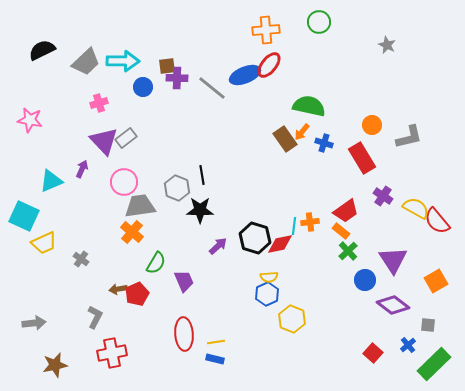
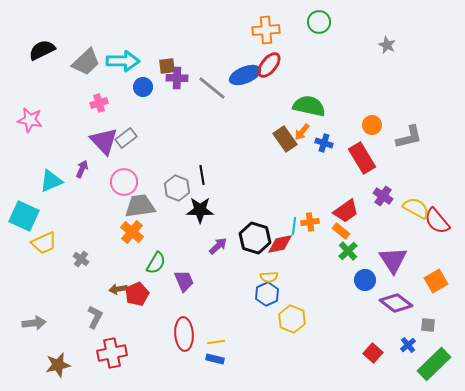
purple diamond at (393, 305): moved 3 px right, 2 px up
brown star at (55, 365): moved 3 px right
